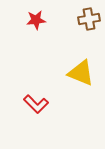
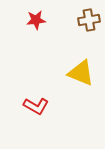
brown cross: moved 1 px down
red L-shape: moved 2 px down; rotated 15 degrees counterclockwise
